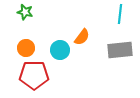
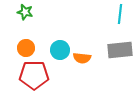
orange semicircle: moved 21 px down; rotated 60 degrees clockwise
